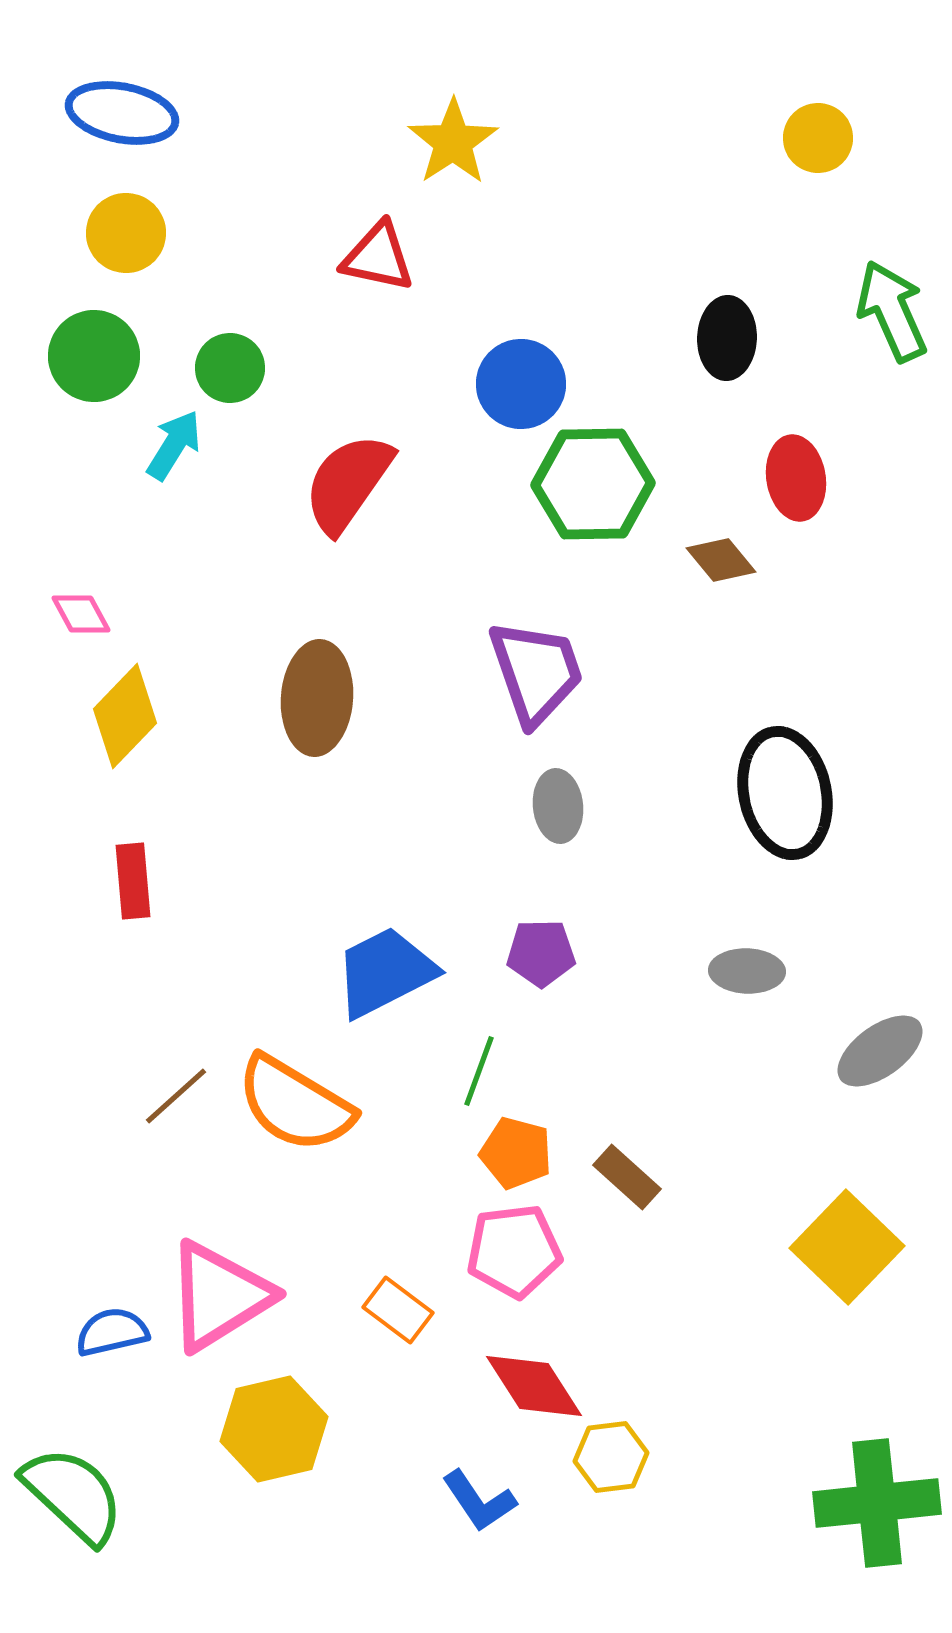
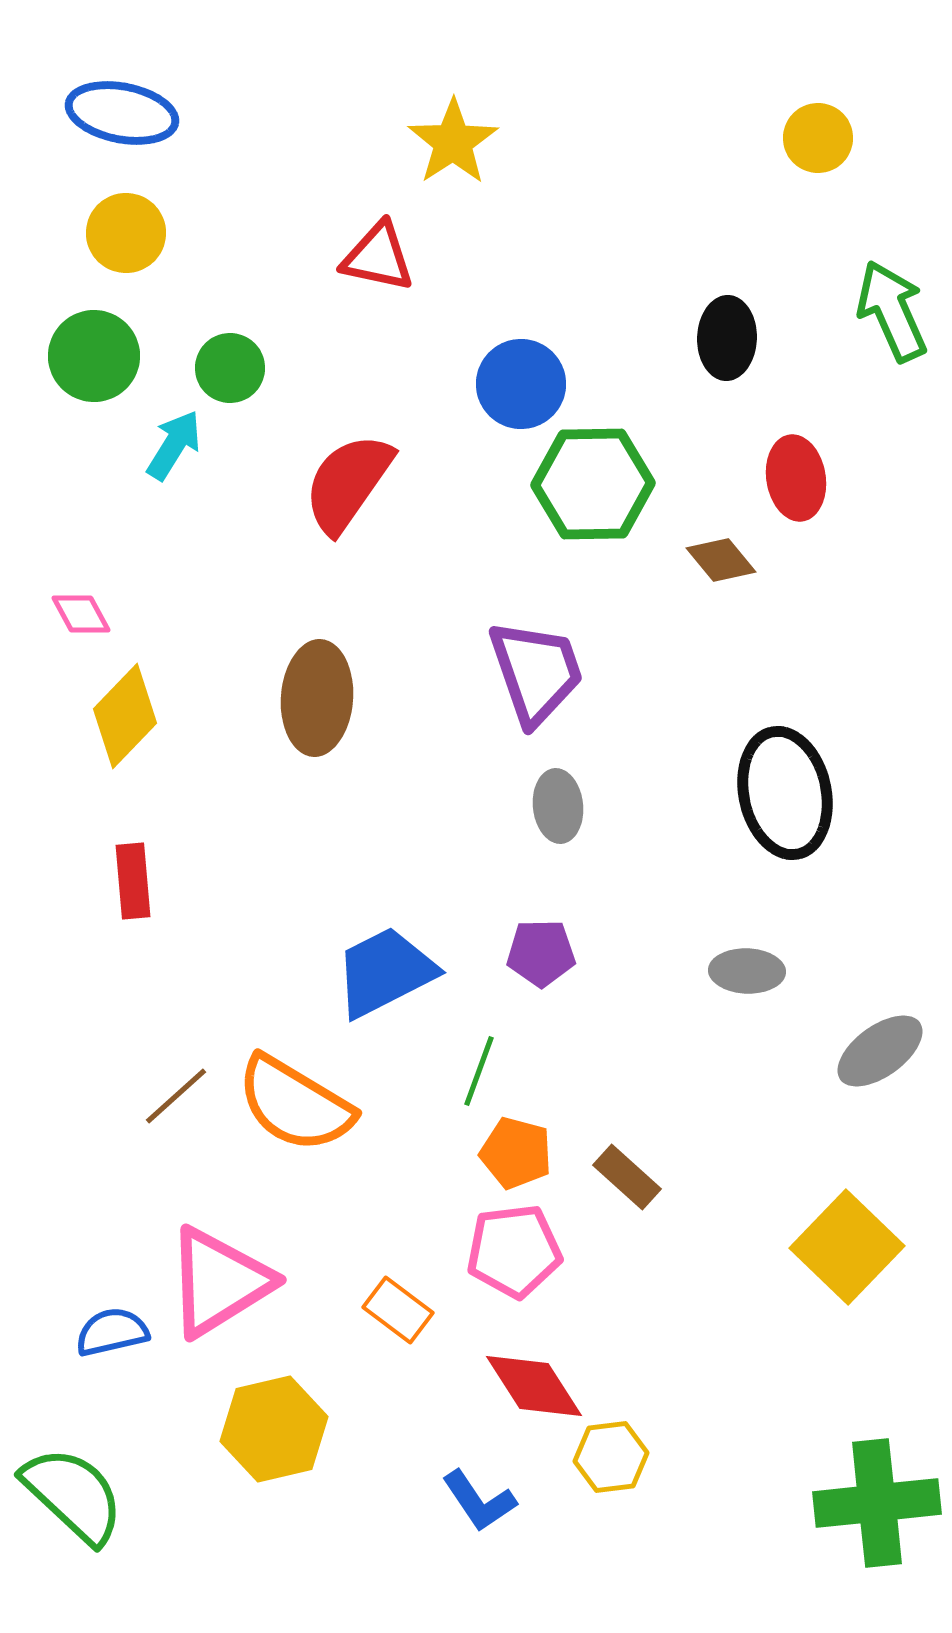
pink triangle at (219, 1296): moved 14 px up
